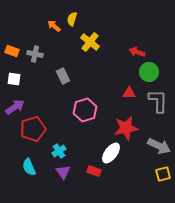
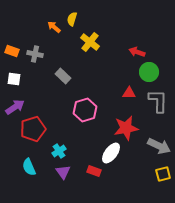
orange arrow: moved 1 px down
gray rectangle: rotated 21 degrees counterclockwise
